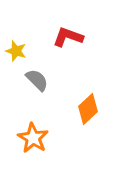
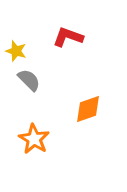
gray semicircle: moved 8 px left
orange diamond: rotated 24 degrees clockwise
orange star: moved 1 px right, 1 px down
